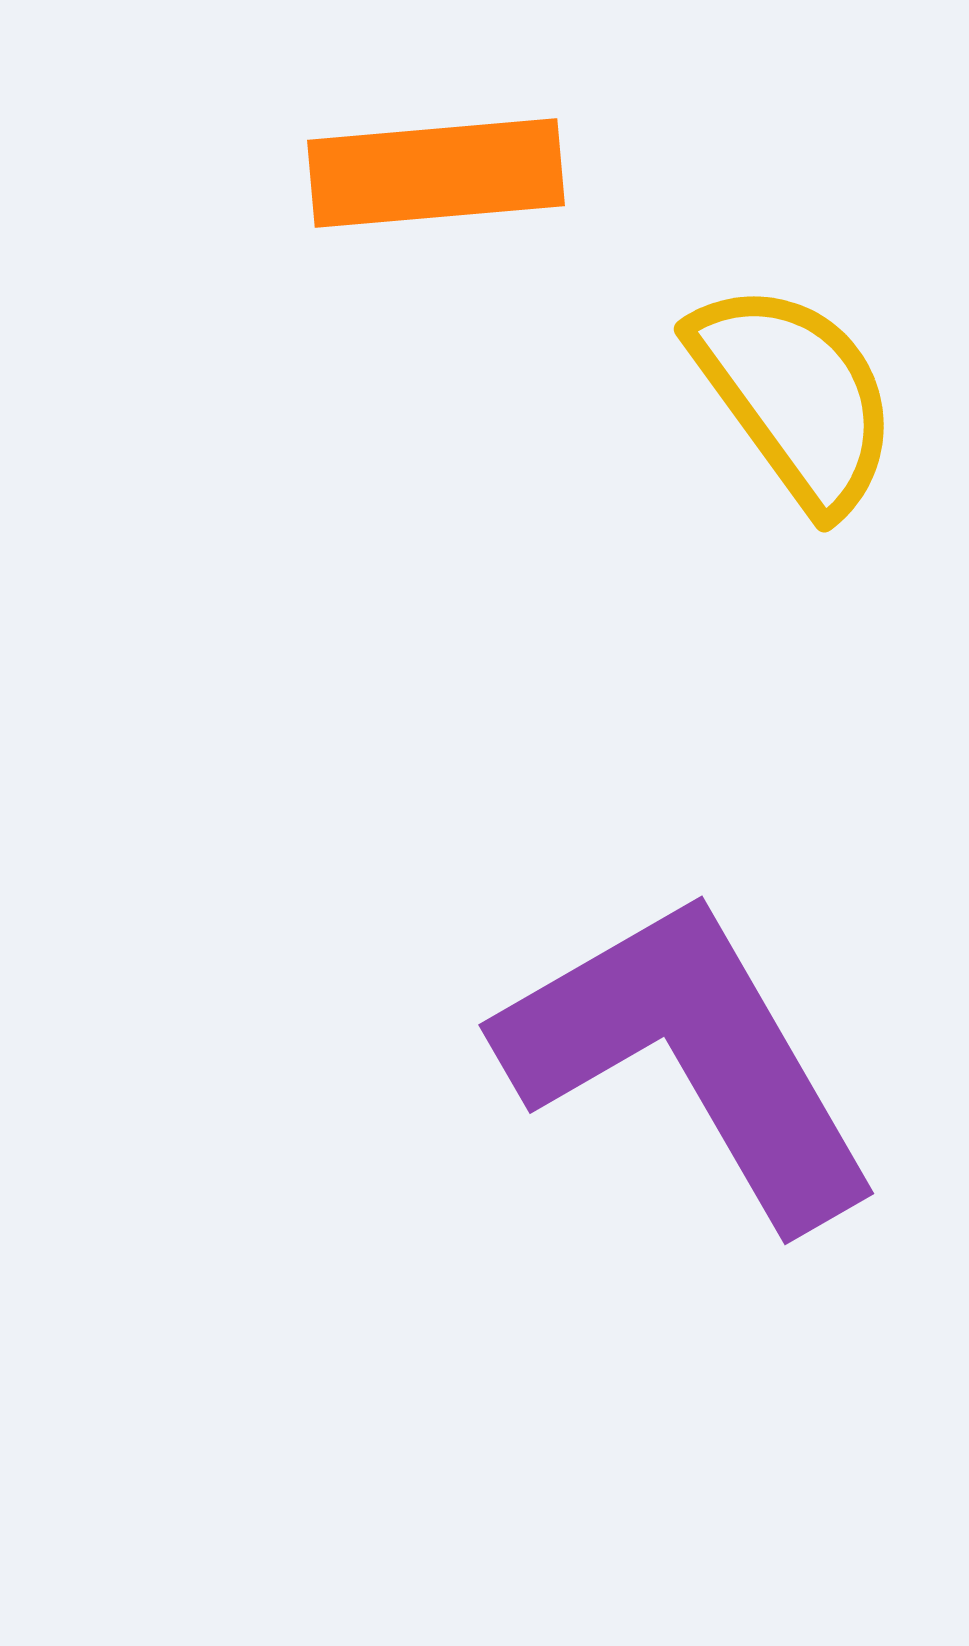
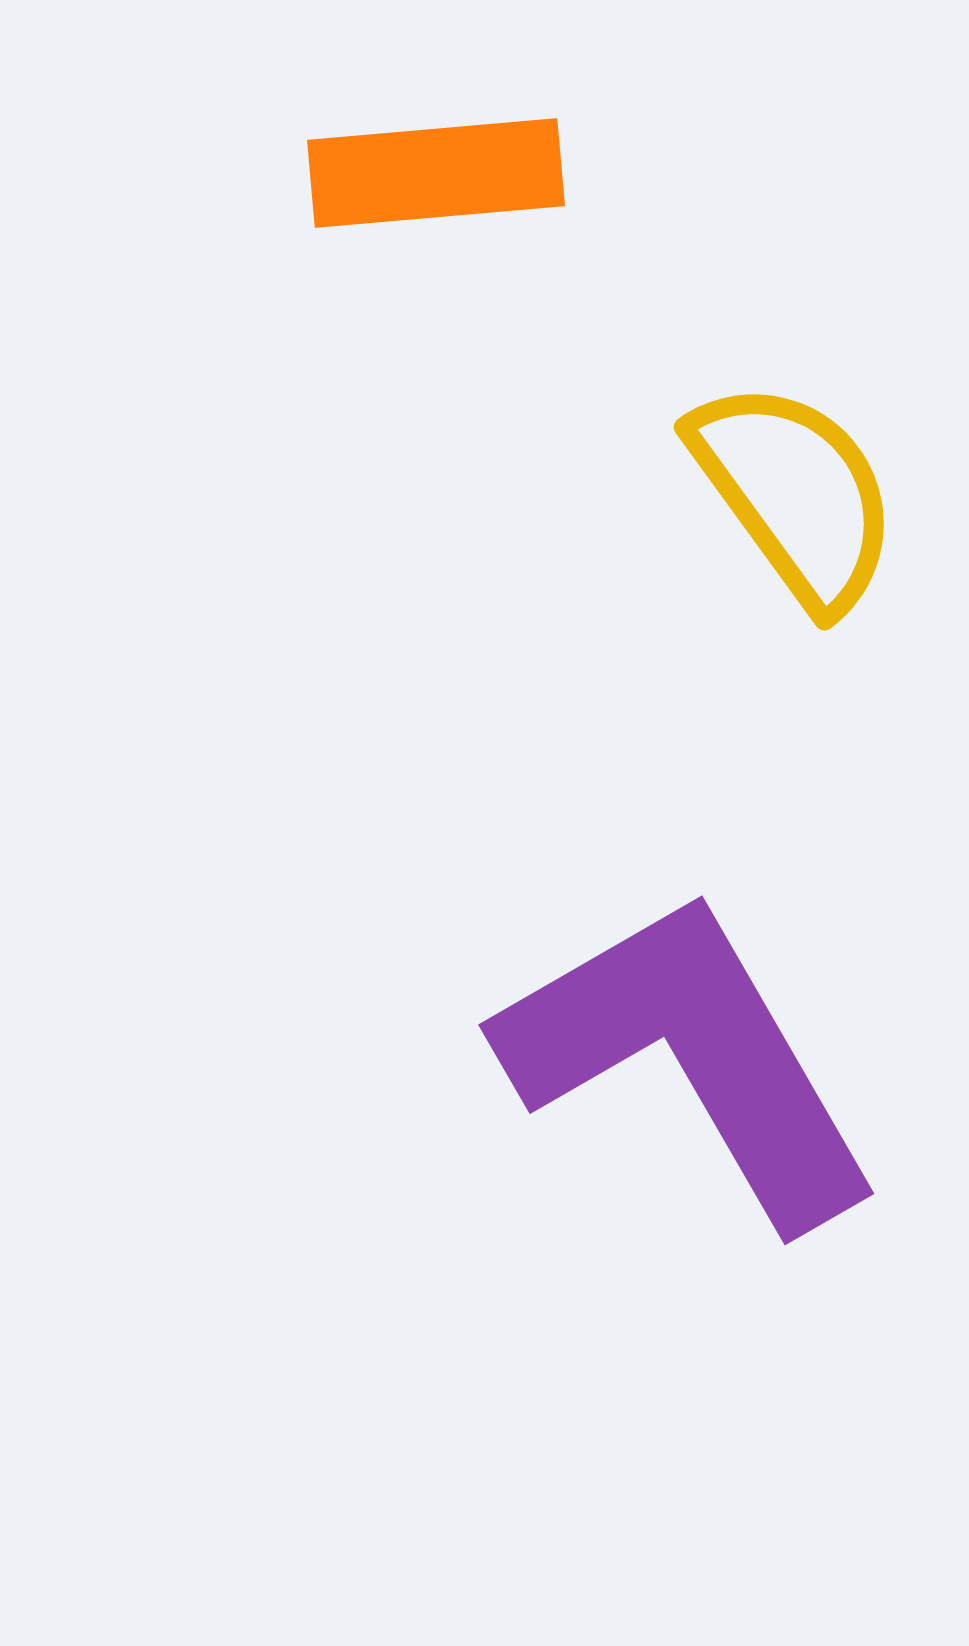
yellow semicircle: moved 98 px down
